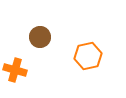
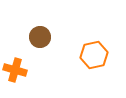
orange hexagon: moved 6 px right, 1 px up
